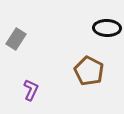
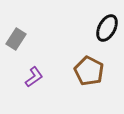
black ellipse: rotated 64 degrees counterclockwise
purple L-shape: moved 3 px right, 13 px up; rotated 30 degrees clockwise
